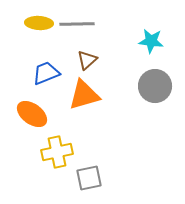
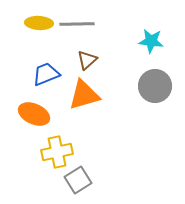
blue trapezoid: moved 1 px down
orange ellipse: moved 2 px right; rotated 12 degrees counterclockwise
gray square: moved 11 px left, 2 px down; rotated 20 degrees counterclockwise
